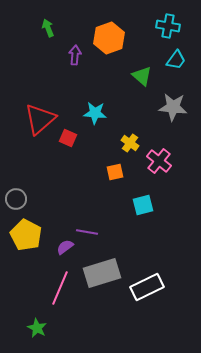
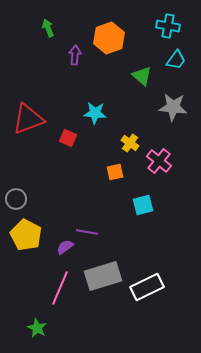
red triangle: moved 12 px left; rotated 20 degrees clockwise
gray rectangle: moved 1 px right, 3 px down
